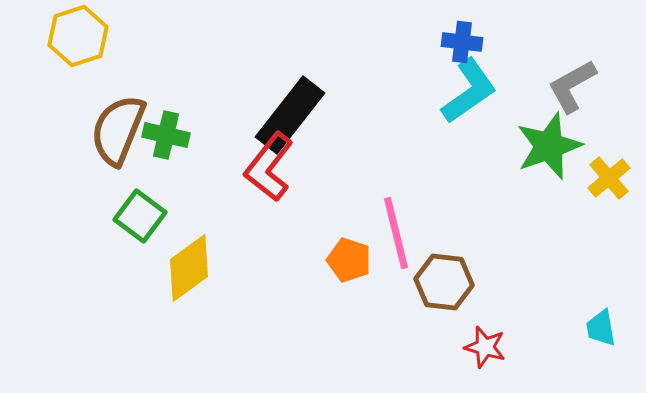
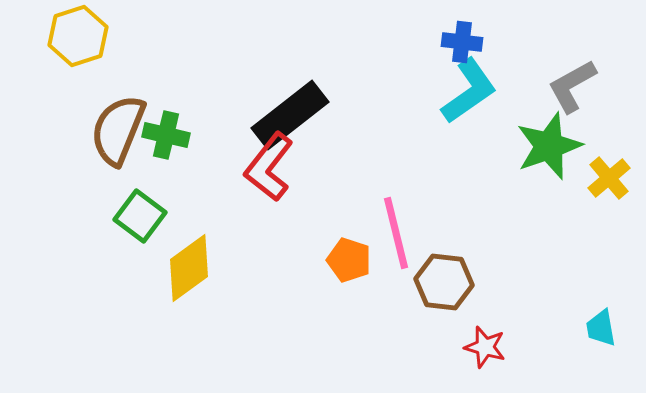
black rectangle: rotated 14 degrees clockwise
